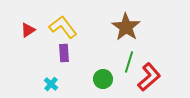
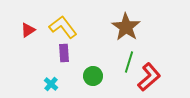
green circle: moved 10 px left, 3 px up
